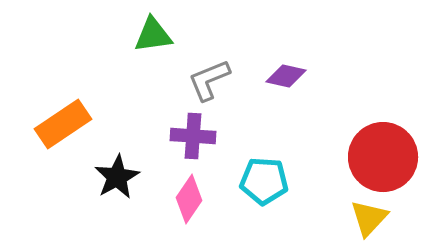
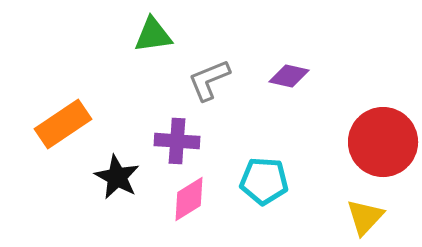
purple diamond: moved 3 px right
purple cross: moved 16 px left, 5 px down
red circle: moved 15 px up
black star: rotated 15 degrees counterclockwise
pink diamond: rotated 24 degrees clockwise
yellow triangle: moved 4 px left, 1 px up
